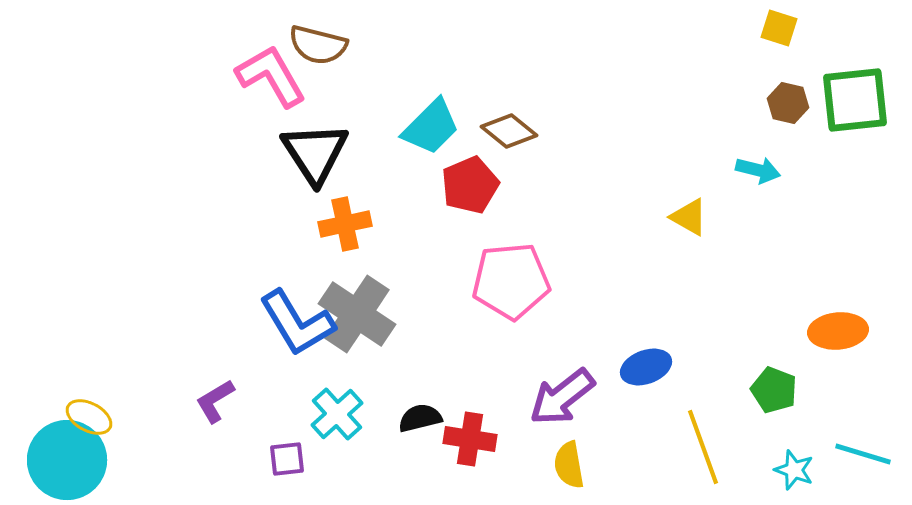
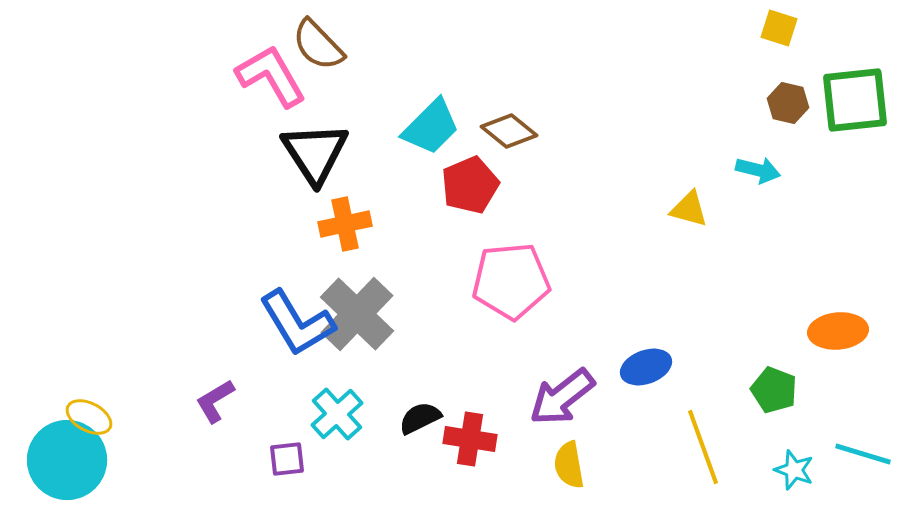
brown semicircle: rotated 32 degrees clockwise
yellow triangle: moved 8 px up; rotated 15 degrees counterclockwise
gray cross: rotated 10 degrees clockwise
black semicircle: rotated 12 degrees counterclockwise
